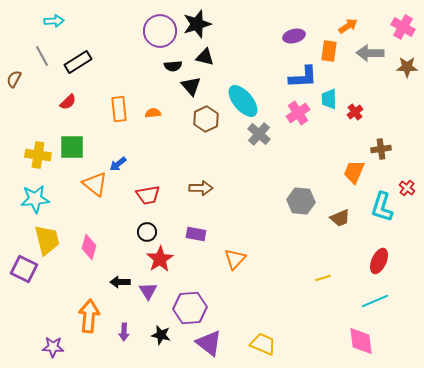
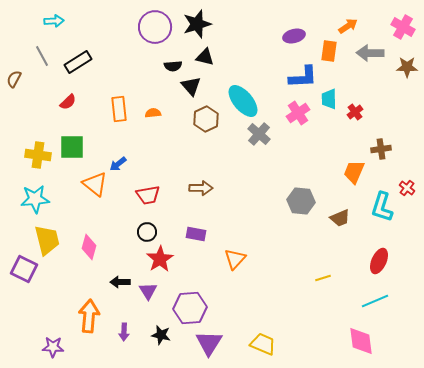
purple circle at (160, 31): moved 5 px left, 4 px up
purple triangle at (209, 343): rotated 24 degrees clockwise
